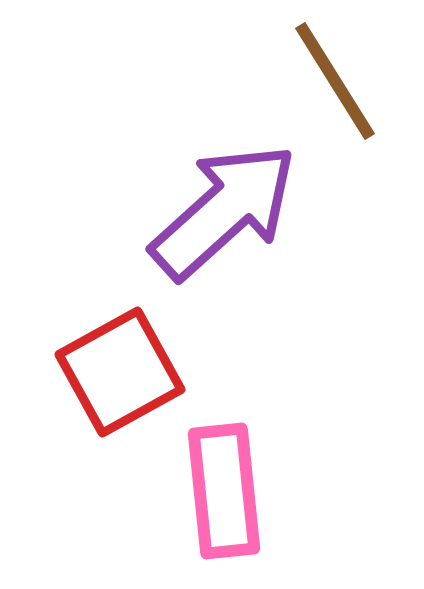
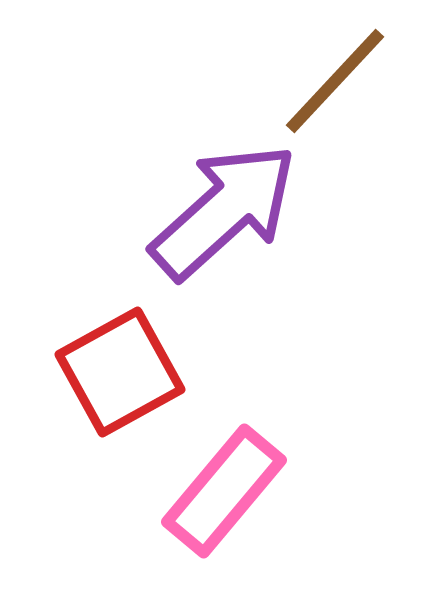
brown line: rotated 75 degrees clockwise
pink rectangle: rotated 46 degrees clockwise
